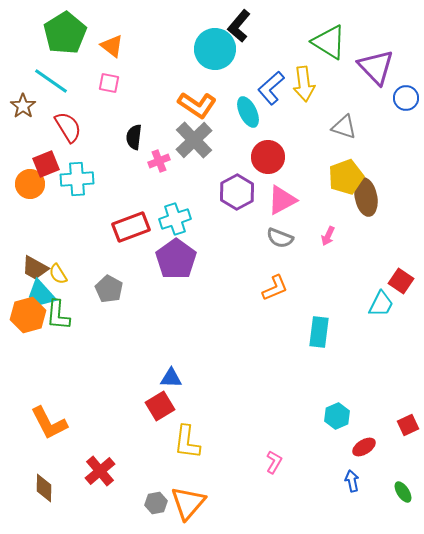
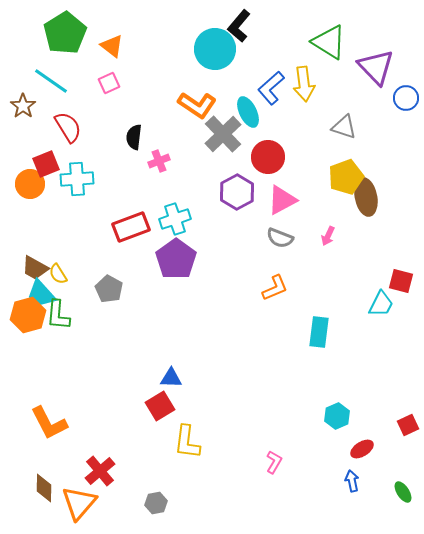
pink square at (109, 83): rotated 35 degrees counterclockwise
gray cross at (194, 140): moved 29 px right, 6 px up
red square at (401, 281): rotated 20 degrees counterclockwise
red ellipse at (364, 447): moved 2 px left, 2 px down
orange triangle at (188, 503): moved 109 px left
